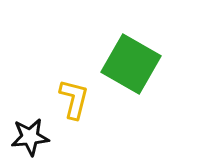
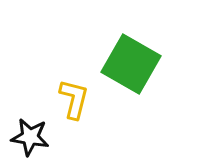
black star: rotated 15 degrees clockwise
